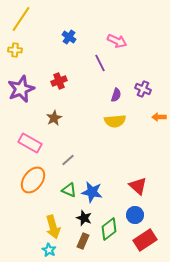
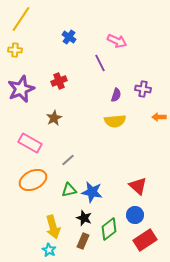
purple cross: rotated 14 degrees counterclockwise
orange ellipse: rotated 28 degrees clockwise
green triangle: rotated 35 degrees counterclockwise
